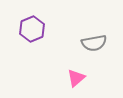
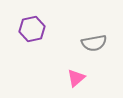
purple hexagon: rotated 10 degrees clockwise
